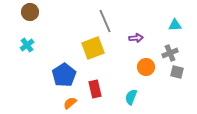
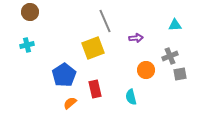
cyan cross: rotated 24 degrees clockwise
gray cross: moved 3 px down
orange circle: moved 3 px down
gray square: moved 3 px right, 2 px down; rotated 24 degrees counterclockwise
cyan semicircle: rotated 35 degrees counterclockwise
